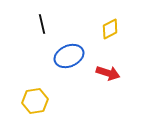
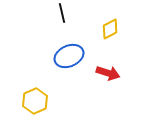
black line: moved 20 px right, 11 px up
yellow hexagon: rotated 15 degrees counterclockwise
